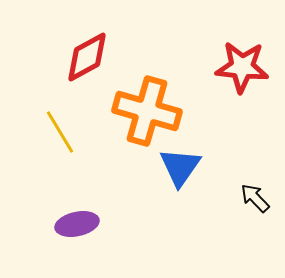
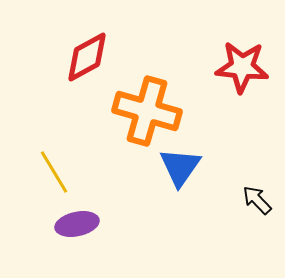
yellow line: moved 6 px left, 40 px down
black arrow: moved 2 px right, 2 px down
